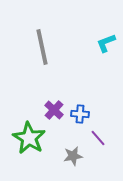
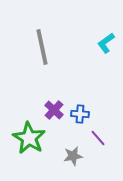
cyan L-shape: rotated 15 degrees counterclockwise
